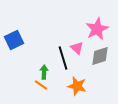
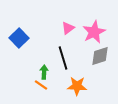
pink star: moved 3 px left, 3 px down
blue square: moved 5 px right, 2 px up; rotated 18 degrees counterclockwise
pink triangle: moved 9 px left, 20 px up; rotated 40 degrees clockwise
orange star: rotated 12 degrees counterclockwise
